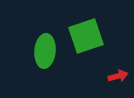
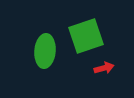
red arrow: moved 14 px left, 8 px up
